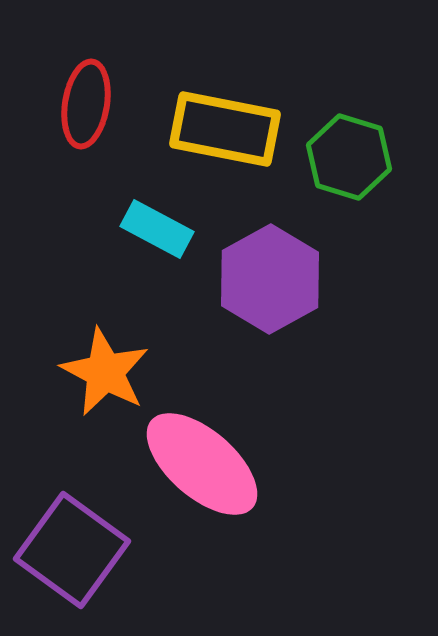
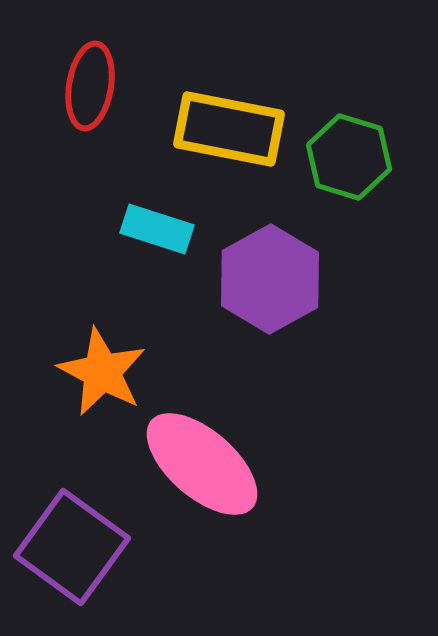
red ellipse: moved 4 px right, 18 px up
yellow rectangle: moved 4 px right
cyan rectangle: rotated 10 degrees counterclockwise
orange star: moved 3 px left
purple square: moved 3 px up
